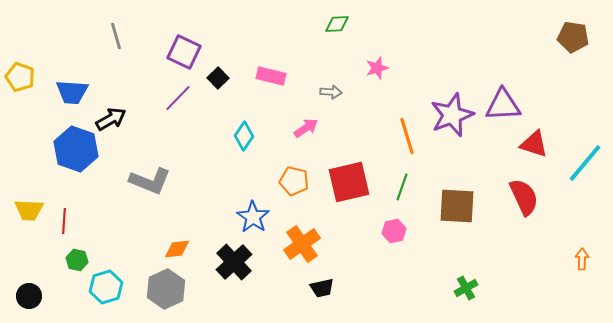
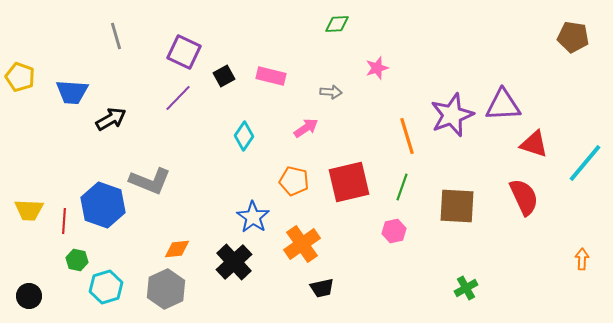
black square: moved 6 px right, 2 px up; rotated 15 degrees clockwise
blue hexagon: moved 27 px right, 56 px down
